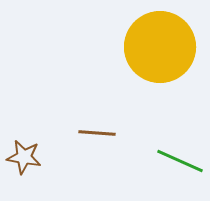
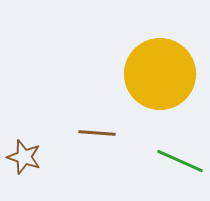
yellow circle: moved 27 px down
brown star: rotated 8 degrees clockwise
